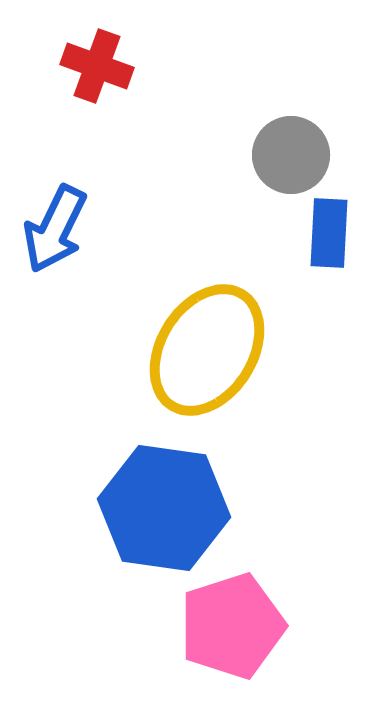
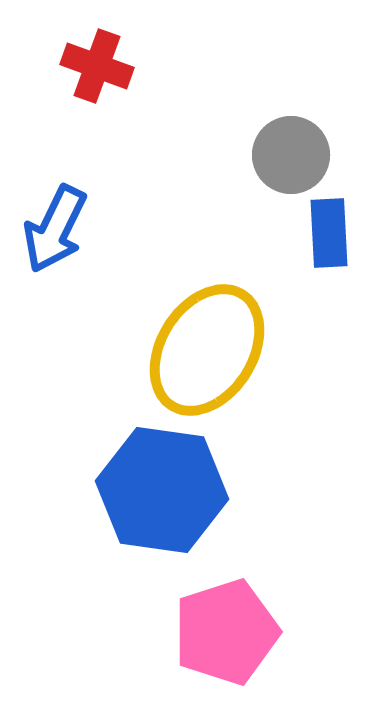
blue rectangle: rotated 6 degrees counterclockwise
blue hexagon: moved 2 px left, 18 px up
pink pentagon: moved 6 px left, 6 px down
